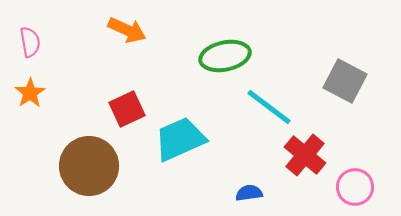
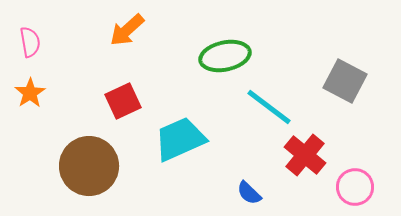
orange arrow: rotated 114 degrees clockwise
red square: moved 4 px left, 8 px up
blue semicircle: rotated 128 degrees counterclockwise
